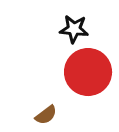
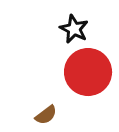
black star: rotated 20 degrees clockwise
